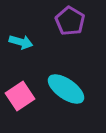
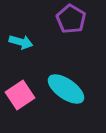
purple pentagon: moved 1 px right, 2 px up
pink square: moved 1 px up
